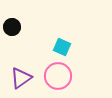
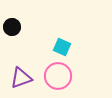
purple triangle: rotated 15 degrees clockwise
